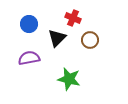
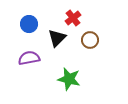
red cross: rotated 28 degrees clockwise
